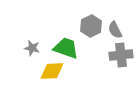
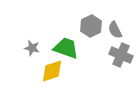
gray cross: rotated 30 degrees clockwise
yellow diamond: rotated 15 degrees counterclockwise
